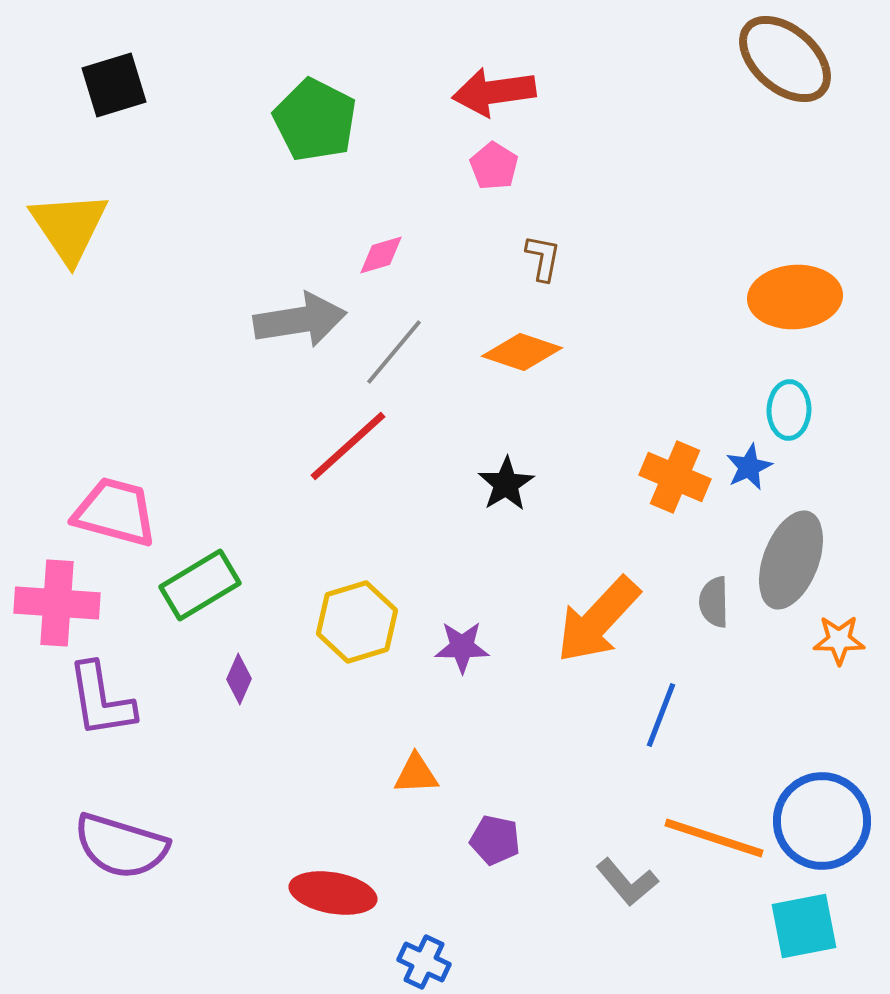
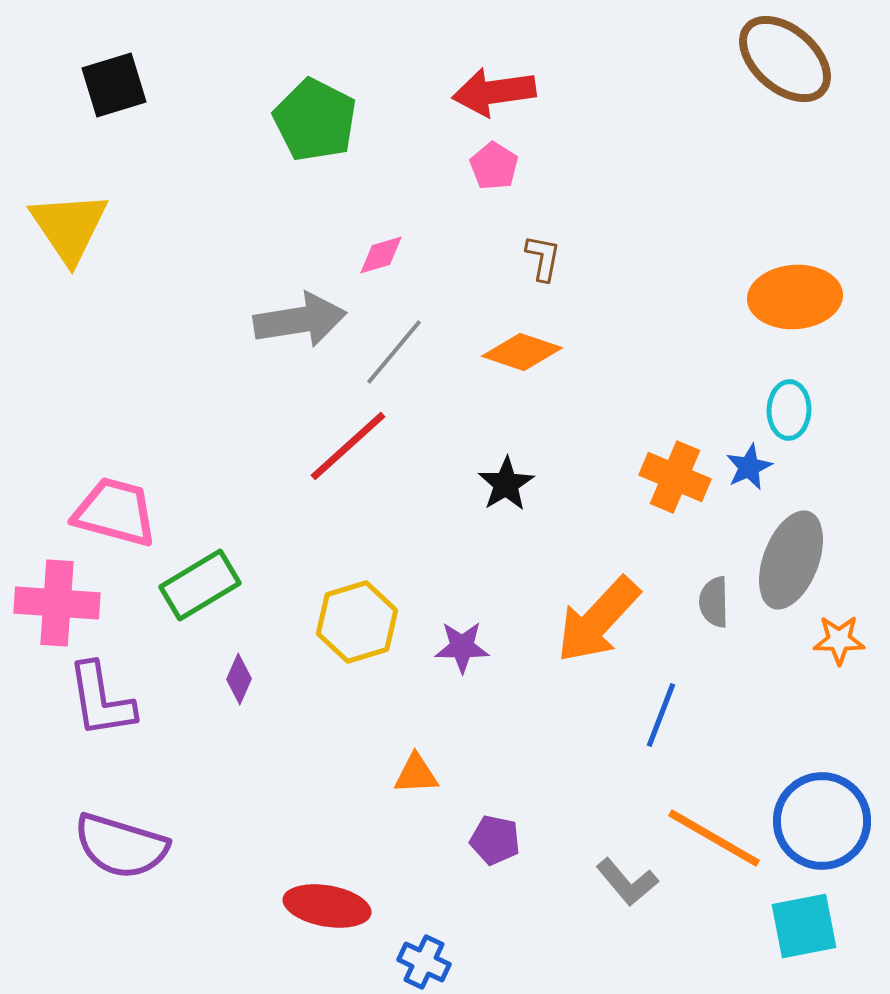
orange line: rotated 12 degrees clockwise
red ellipse: moved 6 px left, 13 px down
